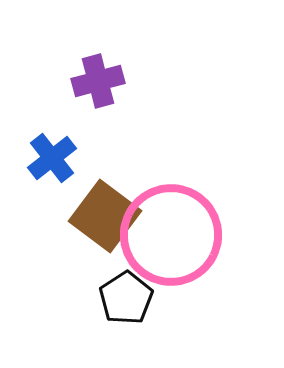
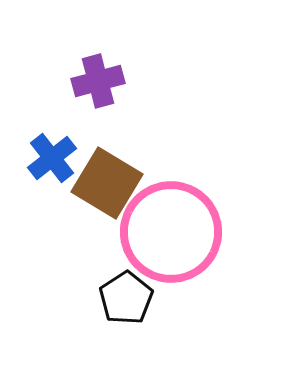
brown square: moved 2 px right, 33 px up; rotated 6 degrees counterclockwise
pink circle: moved 3 px up
